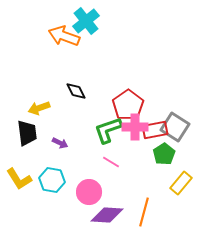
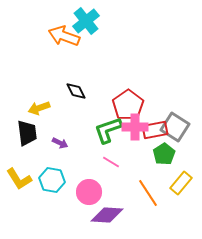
orange line: moved 4 px right, 19 px up; rotated 48 degrees counterclockwise
